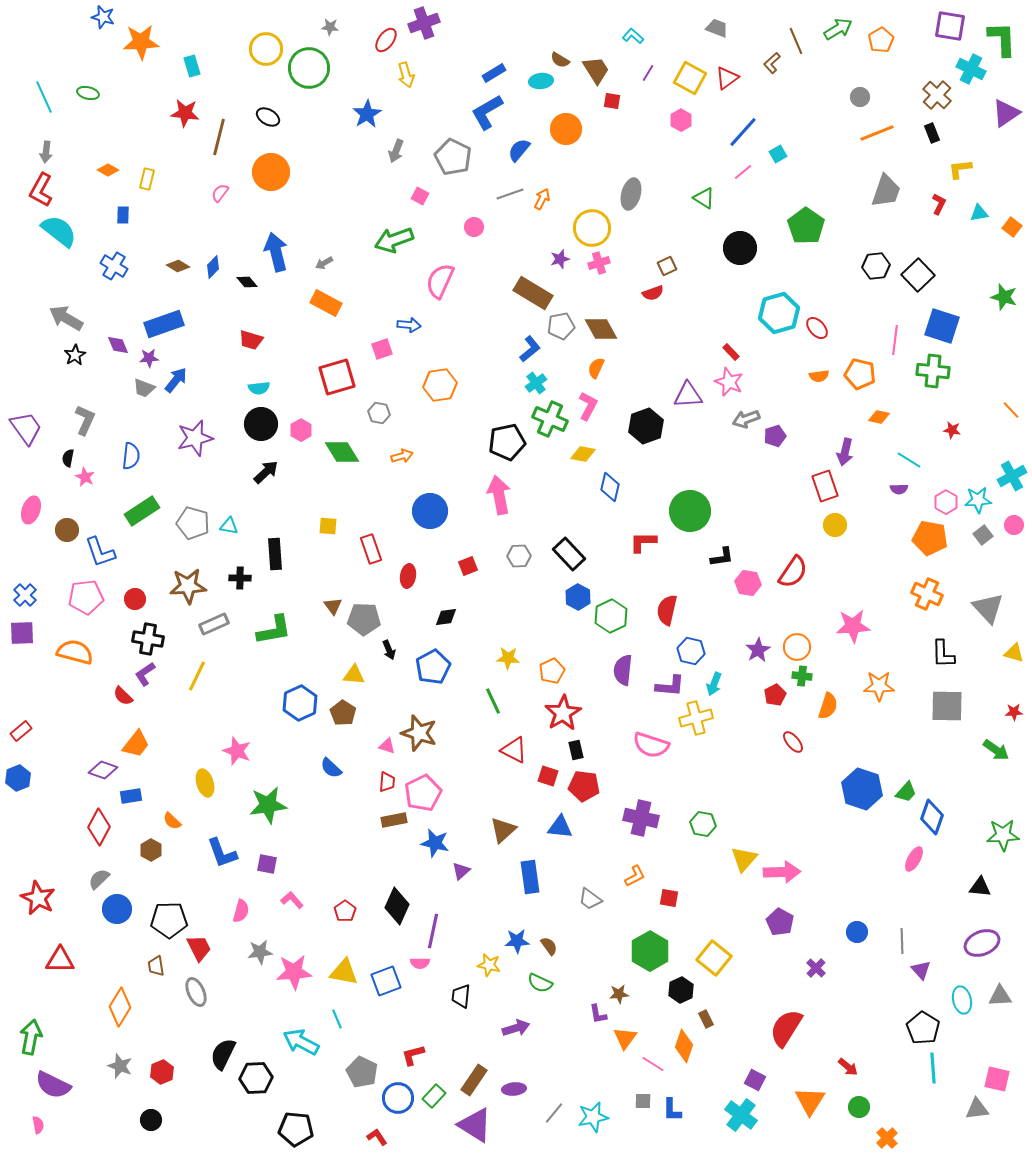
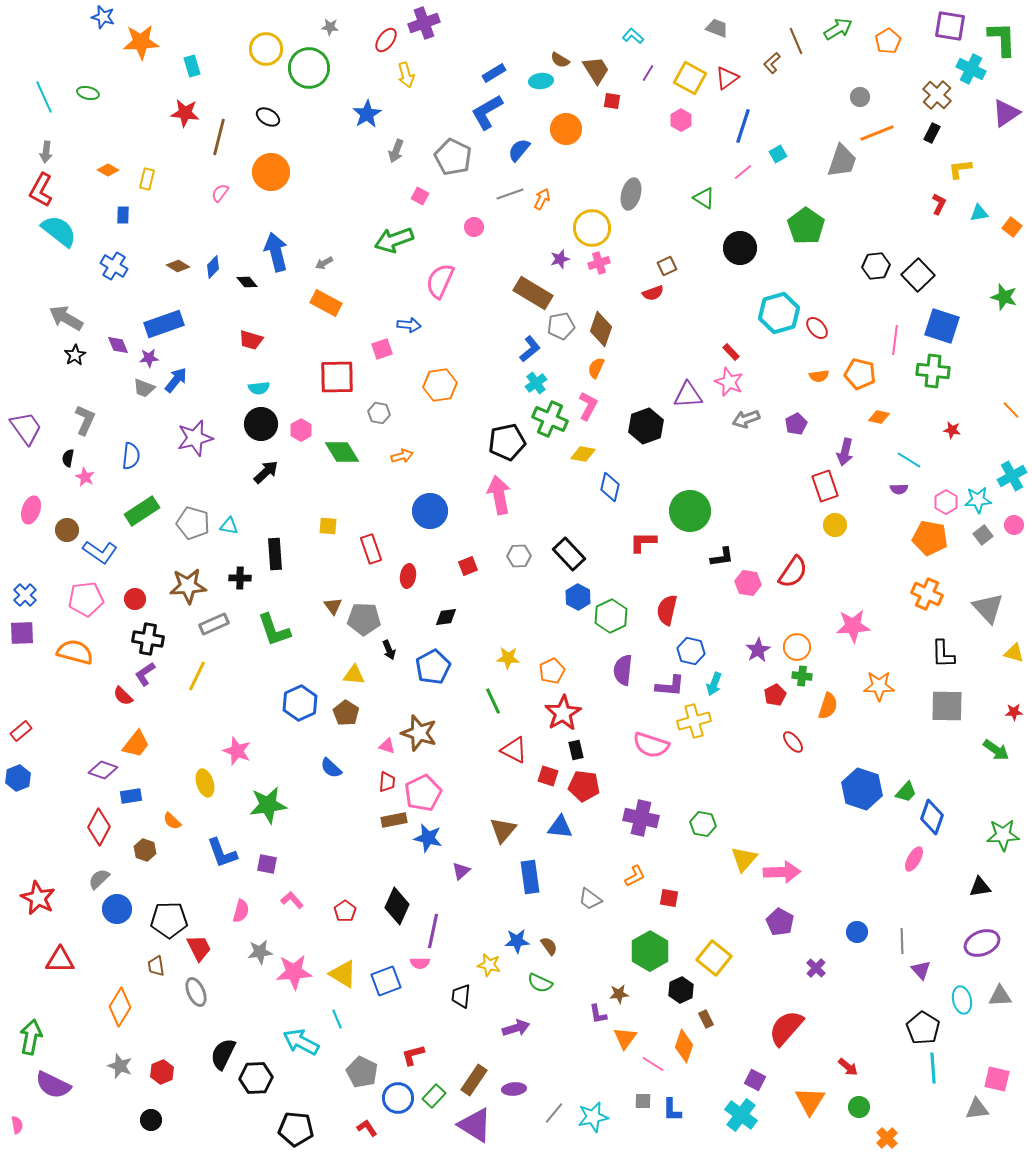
orange pentagon at (881, 40): moved 7 px right, 1 px down
blue line at (743, 132): moved 6 px up; rotated 24 degrees counterclockwise
black rectangle at (932, 133): rotated 48 degrees clockwise
gray trapezoid at (886, 191): moved 44 px left, 30 px up
brown diamond at (601, 329): rotated 48 degrees clockwise
red square at (337, 377): rotated 15 degrees clockwise
purple pentagon at (775, 436): moved 21 px right, 12 px up; rotated 10 degrees counterclockwise
blue L-shape at (100, 552): rotated 36 degrees counterclockwise
pink pentagon at (86, 597): moved 2 px down
green L-shape at (274, 630): rotated 81 degrees clockwise
brown pentagon at (343, 713): moved 3 px right
yellow cross at (696, 718): moved 2 px left, 3 px down
brown triangle at (503, 830): rotated 8 degrees counterclockwise
blue star at (435, 843): moved 7 px left, 5 px up
brown hexagon at (151, 850): moved 6 px left; rotated 10 degrees counterclockwise
black triangle at (980, 887): rotated 15 degrees counterclockwise
yellow triangle at (344, 972): moved 1 px left, 2 px down; rotated 20 degrees clockwise
red semicircle at (786, 1028): rotated 9 degrees clockwise
pink semicircle at (38, 1125): moved 21 px left
red L-shape at (377, 1137): moved 10 px left, 9 px up
